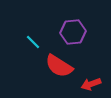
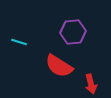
cyan line: moved 14 px left; rotated 28 degrees counterclockwise
red arrow: rotated 84 degrees counterclockwise
